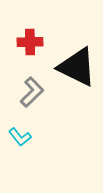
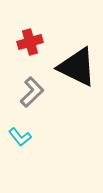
red cross: rotated 15 degrees counterclockwise
